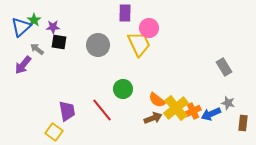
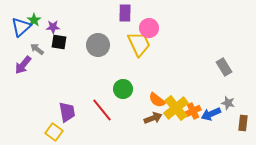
purple trapezoid: moved 1 px down
